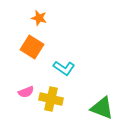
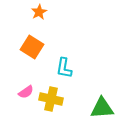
orange star: moved 6 px up; rotated 28 degrees clockwise
cyan L-shape: rotated 65 degrees clockwise
pink semicircle: rotated 14 degrees counterclockwise
green triangle: rotated 25 degrees counterclockwise
